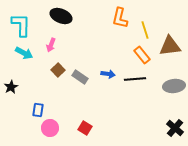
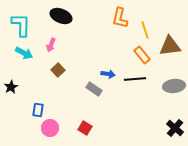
gray rectangle: moved 14 px right, 12 px down
